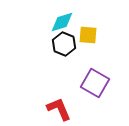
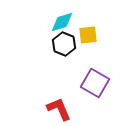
yellow square: rotated 12 degrees counterclockwise
